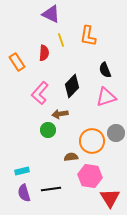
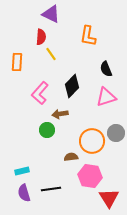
yellow line: moved 10 px left, 14 px down; rotated 16 degrees counterclockwise
red semicircle: moved 3 px left, 16 px up
orange rectangle: rotated 36 degrees clockwise
black semicircle: moved 1 px right, 1 px up
green circle: moved 1 px left
red triangle: moved 1 px left
